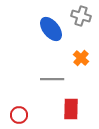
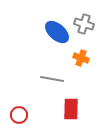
gray cross: moved 3 px right, 8 px down
blue ellipse: moved 6 px right, 3 px down; rotated 10 degrees counterclockwise
orange cross: rotated 21 degrees counterclockwise
gray line: rotated 10 degrees clockwise
